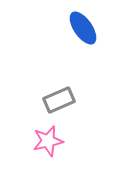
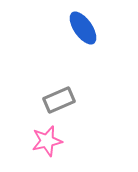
pink star: moved 1 px left
